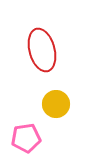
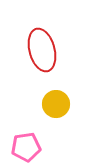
pink pentagon: moved 9 px down
